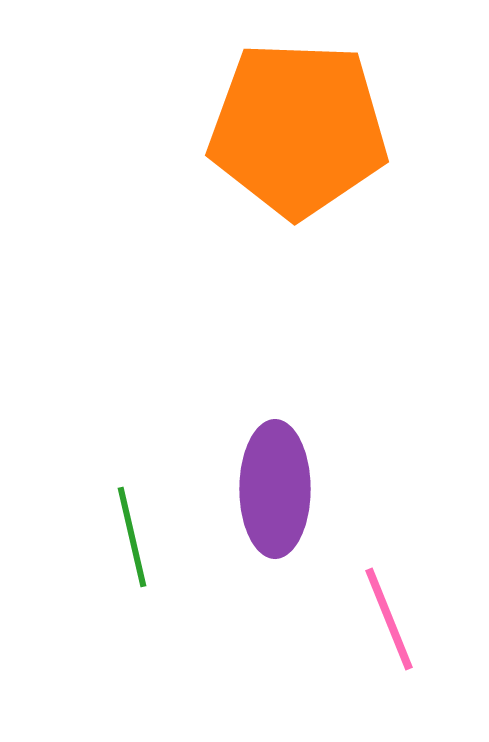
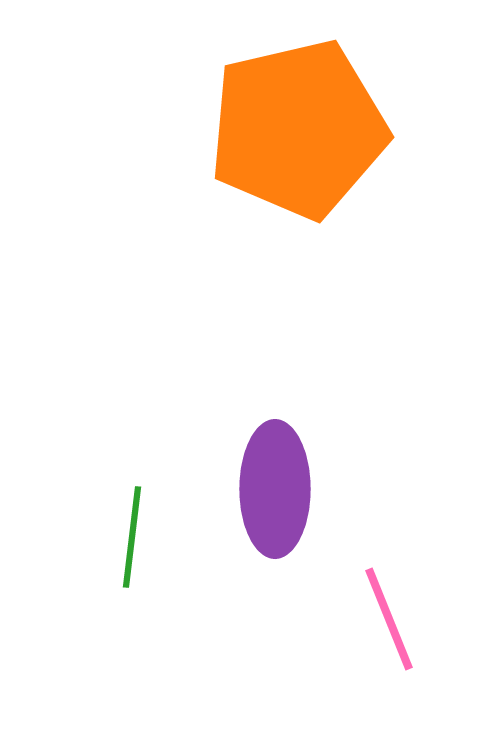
orange pentagon: rotated 15 degrees counterclockwise
green line: rotated 20 degrees clockwise
